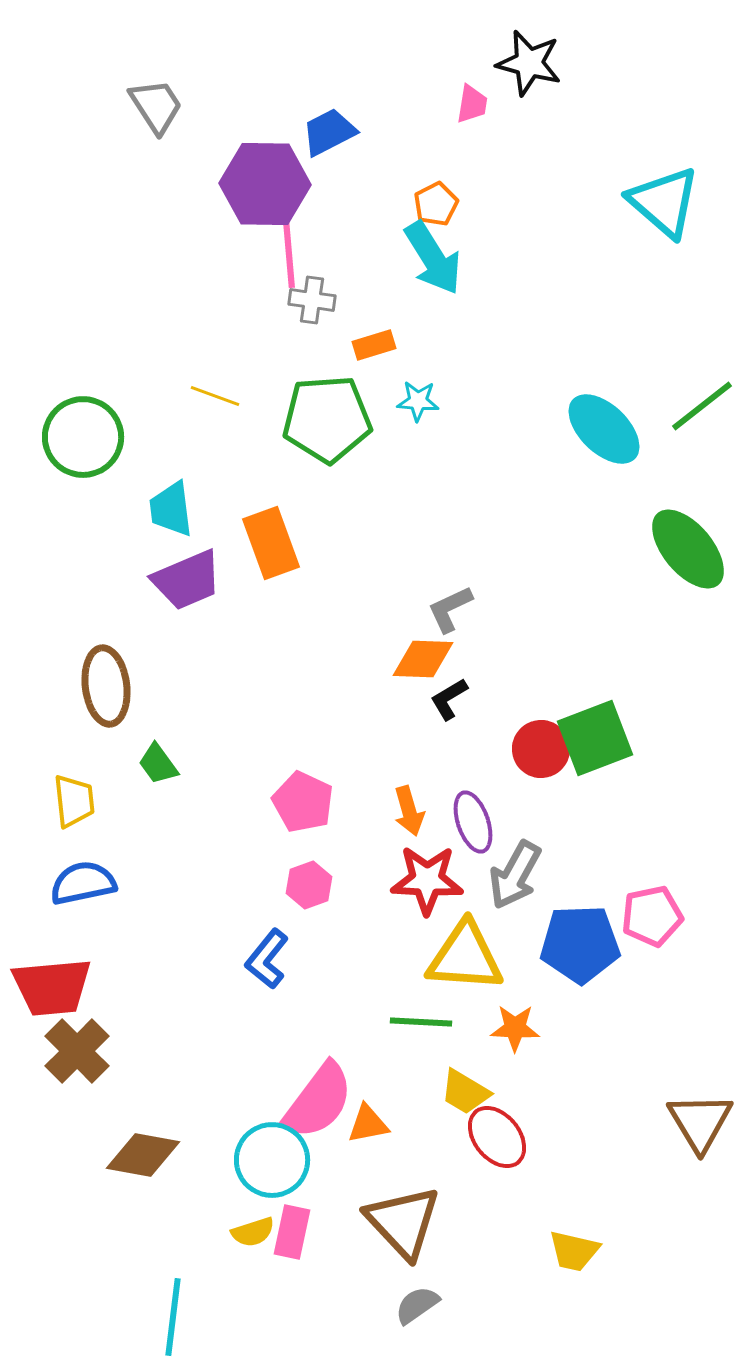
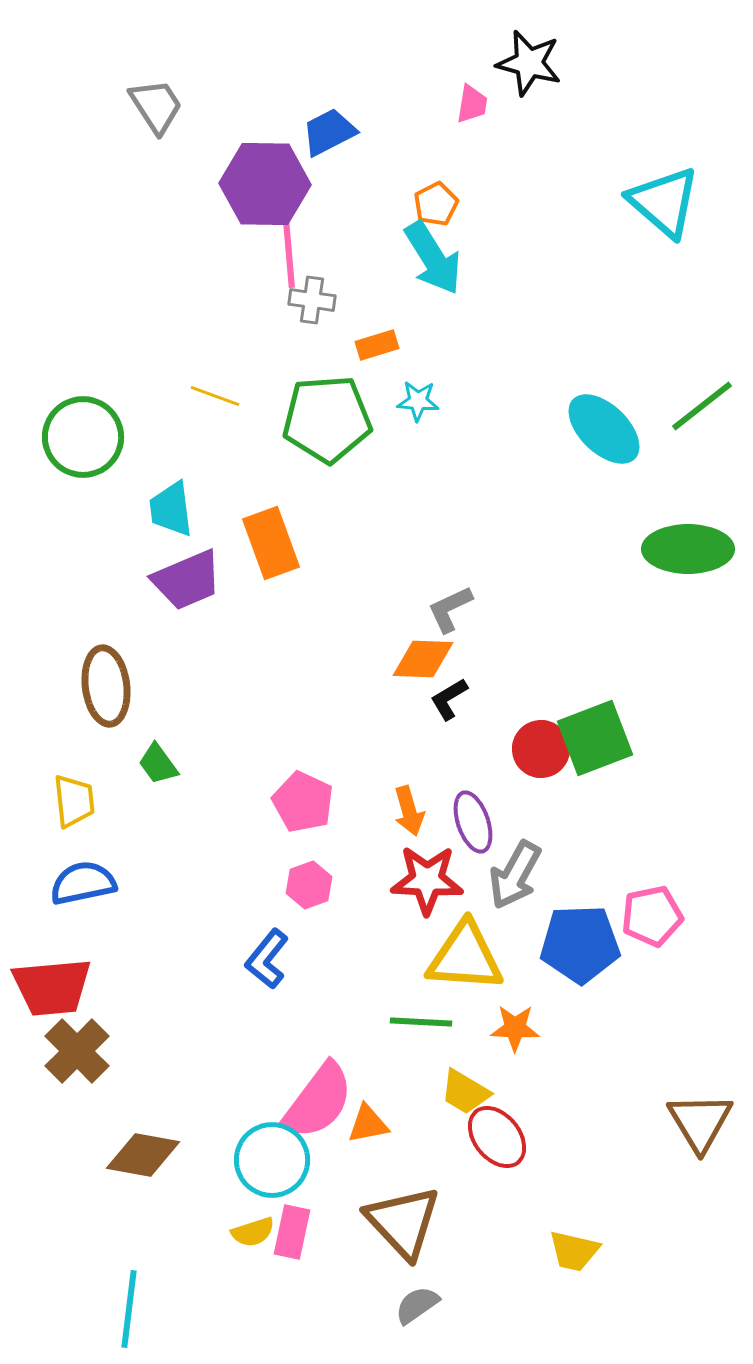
orange rectangle at (374, 345): moved 3 px right
green ellipse at (688, 549): rotated 50 degrees counterclockwise
cyan line at (173, 1317): moved 44 px left, 8 px up
